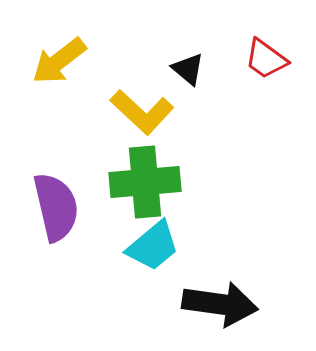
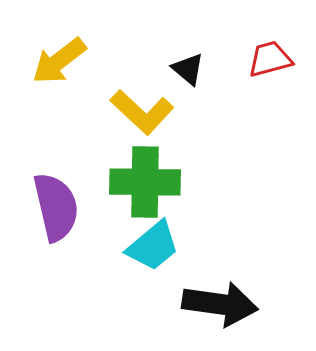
red trapezoid: moved 4 px right; rotated 129 degrees clockwise
green cross: rotated 6 degrees clockwise
